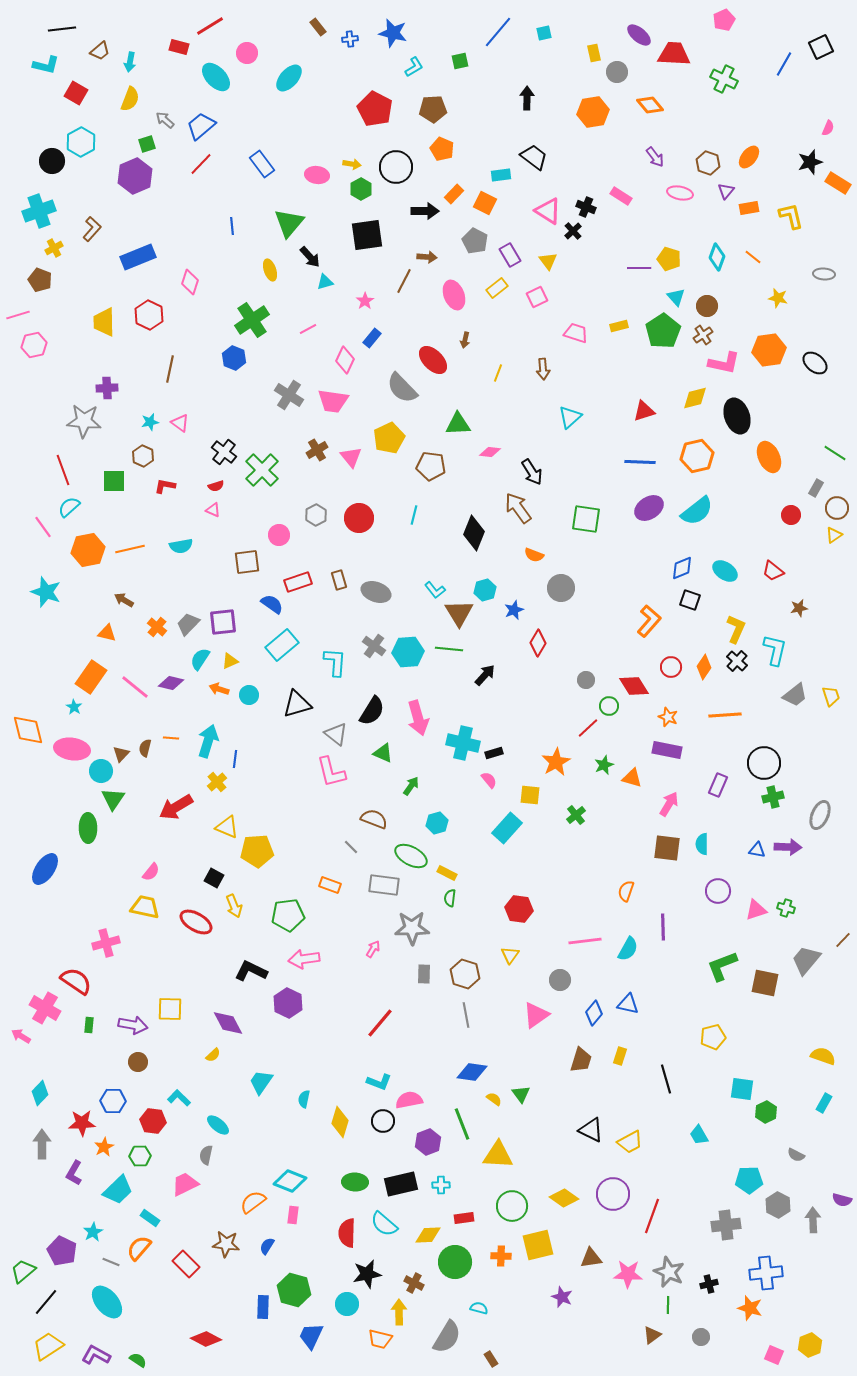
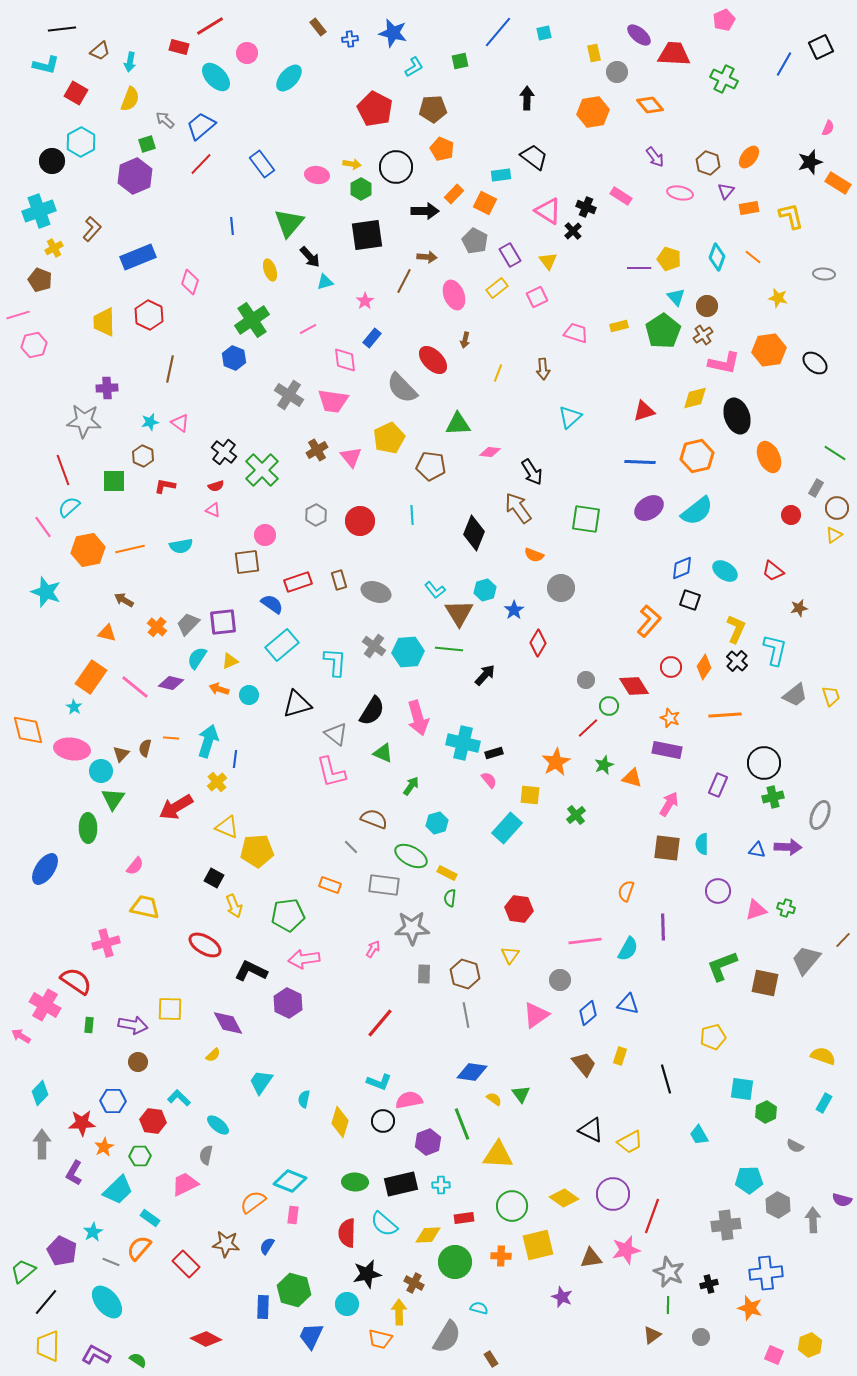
pink diamond at (345, 360): rotated 32 degrees counterclockwise
cyan line at (414, 515): moved 2 px left; rotated 18 degrees counterclockwise
red circle at (359, 518): moved 1 px right, 3 px down
pink circle at (279, 535): moved 14 px left
blue star at (514, 610): rotated 12 degrees counterclockwise
cyan semicircle at (200, 659): moved 3 px left, 1 px up
orange star at (668, 717): moved 2 px right, 1 px down
pink semicircle at (151, 872): moved 16 px left, 6 px up
red ellipse at (196, 922): moved 9 px right, 23 px down
pink cross at (45, 1008): moved 3 px up
blue diamond at (594, 1013): moved 6 px left; rotated 10 degrees clockwise
brown trapezoid at (581, 1060): moved 3 px right, 4 px down; rotated 56 degrees counterclockwise
gray semicircle at (796, 1155): moved 1 px left, 9 px up
pink star at (628, 1274): moved 2 px left, 24 px up; rotated 16 degrees counterclockwise
yellow trapezoid at (48, 1346): rotated 56 degrees counterclockwise
